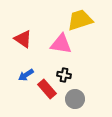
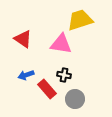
blue arrow: rotated 14 degrees clockwise
